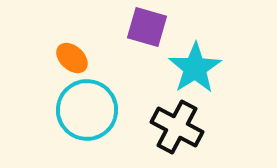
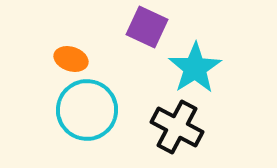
purple square: rotated 9 degrees clockwise
orange ellipse: moved 1 px left, 1 px down; rotated 24 degrees counterclockwise
